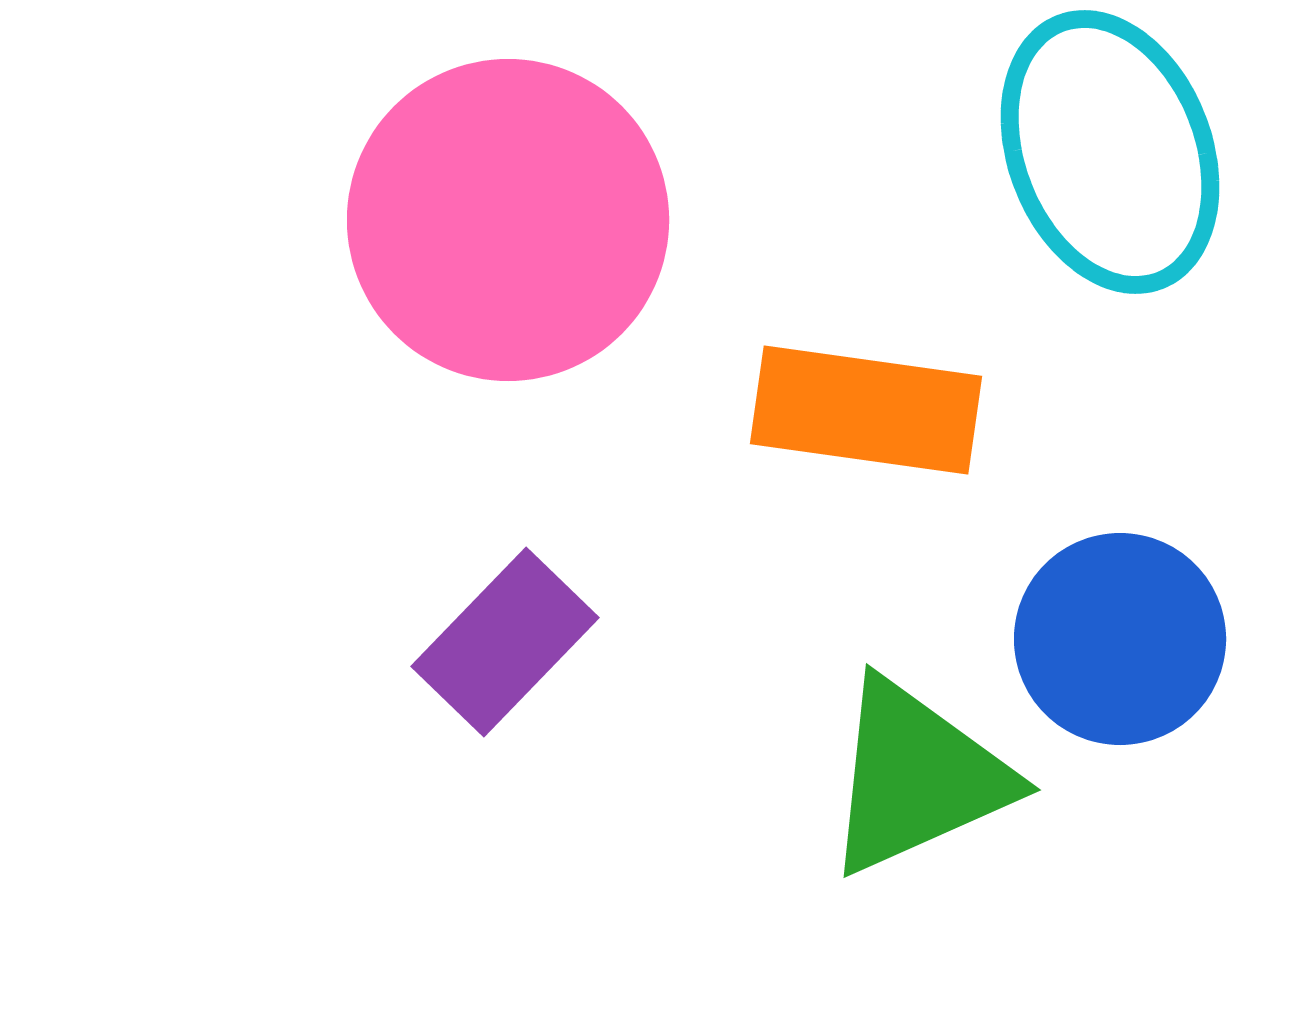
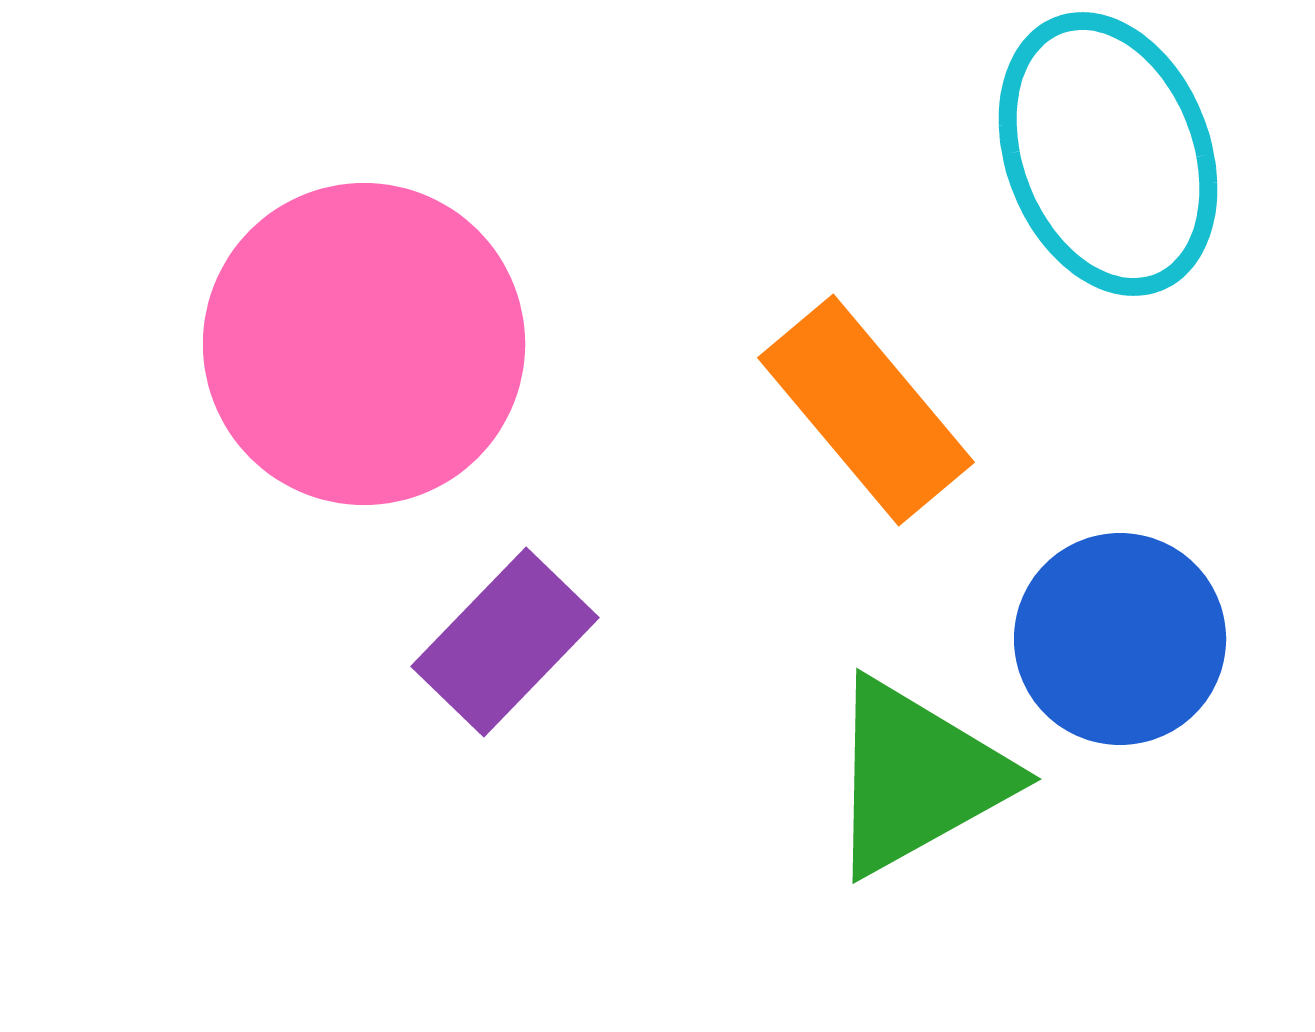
cyan ellipse: moved 2 px left, 2 px down
pink circle: moved 144 px left, 124 px down
orange rectangle: rotated 42 degrees clockwise
green triangle: rotated 5 degrees counterclockwise
